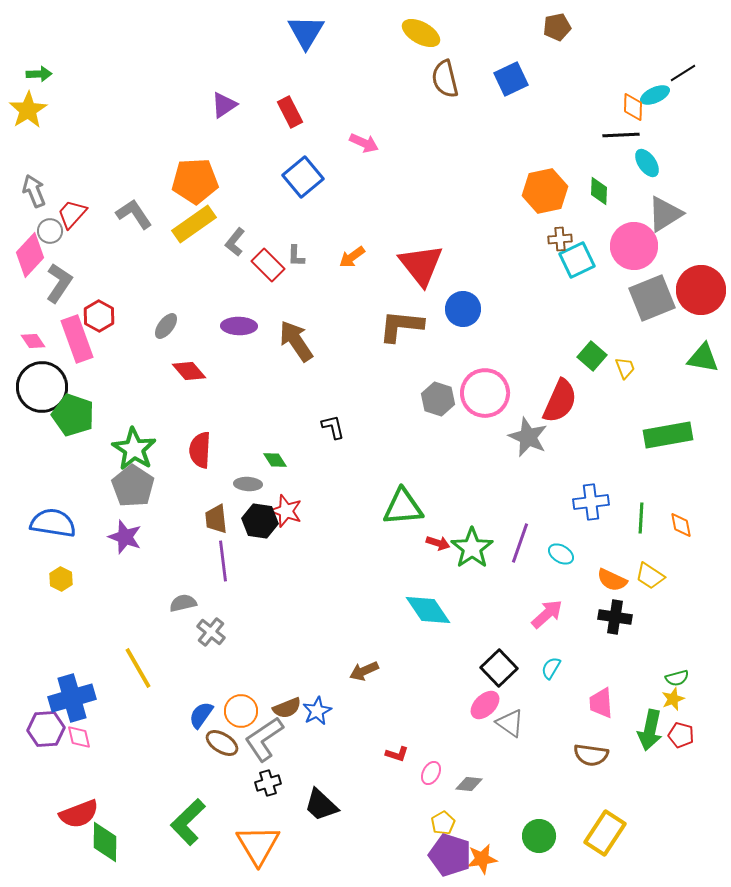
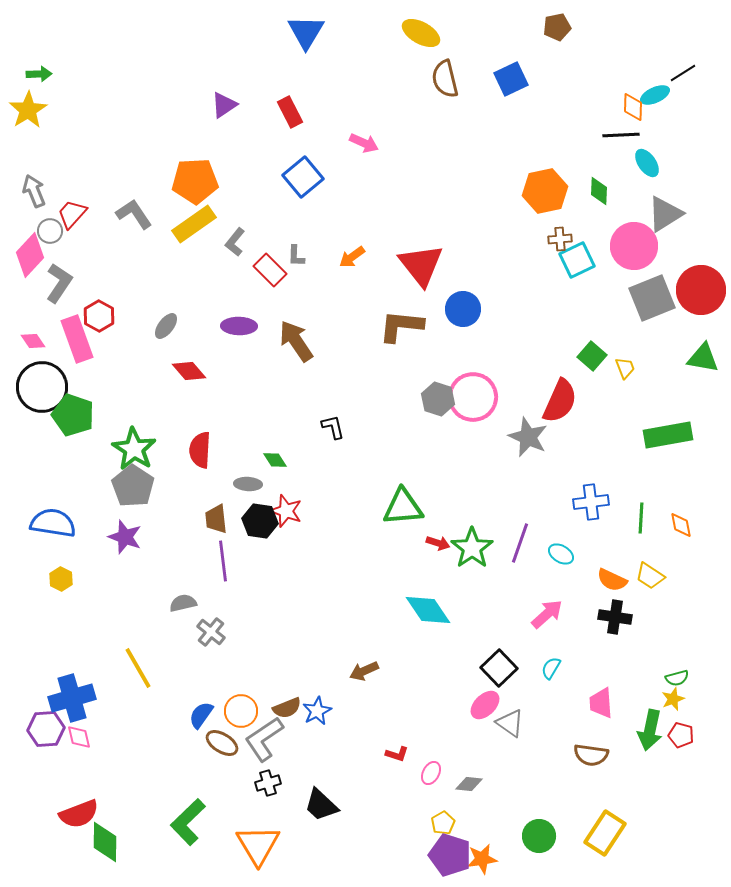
red rectangle at (268, 265): moved 2 px right, 5 px down
pink circle at (485, 393): moved 12 px left, 4 px down
